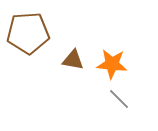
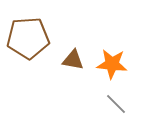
brown pentagon: moved 5 px down
gray line: moved 3 px left, 5 px down
